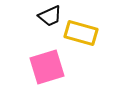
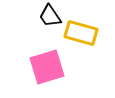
black trapezoid: rotated 80 degrees clockwise
